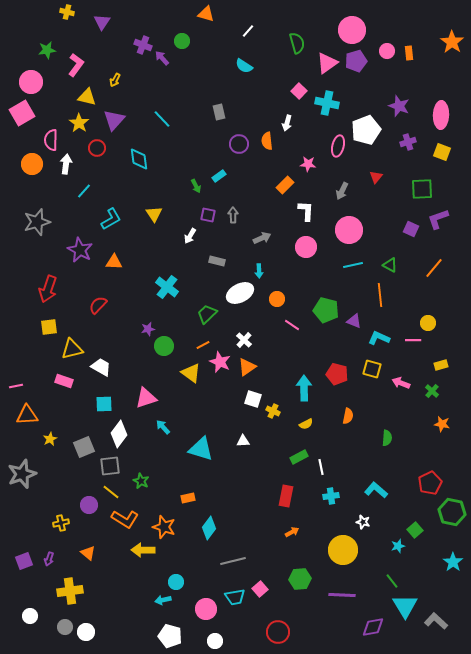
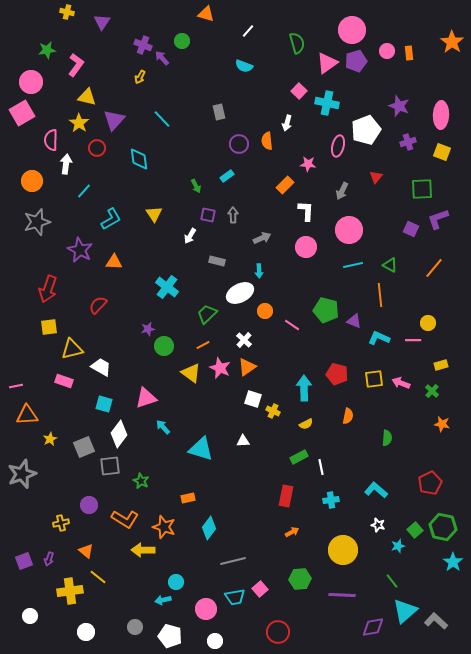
cyan semicircle at (244, 66): rotated 12 degrees counterclockwise
yellow arrow at (115, 80): moved 25 px right, 3 px up
orange circle at (32, 164): moved 17 px down
cyan rectangle at (219, 176): moved 8 px right
orange circle at (277, 299): moved 12 px left, 12 px down
pink star at (220, 362): moved 6 px down
yellow square at (372, 369): moved 2 px right, 10 px down; rotated 24 degrees counterclockwise
cyan square at (104, 404): rotated 18 degrees clockwise
yellow line at (111, 492): moved 13 px left, 85 px down
cyan cross at (331, 496): moved 4 px down
green hexagon at (452, 512): moved 9 px left, 15 px down
white star at (363, 522): moved 15 px right, 3 px down
orange triangle at (88, 553): moved 2 px left, 2 px up
cyan triangle at (405, 606): moved 5 px down; rotated 20 degrees clockwise
gray circle at (65, 627): moved 70 px right
